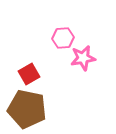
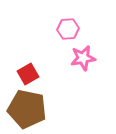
pink hexagon: moved 5 px right, 9 px up
red square: moved 1 px left
